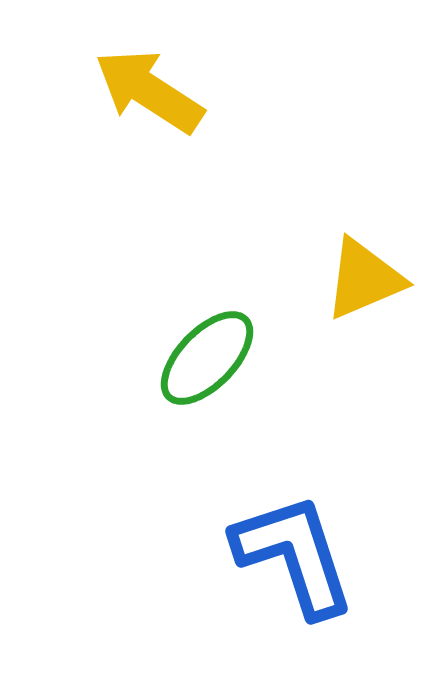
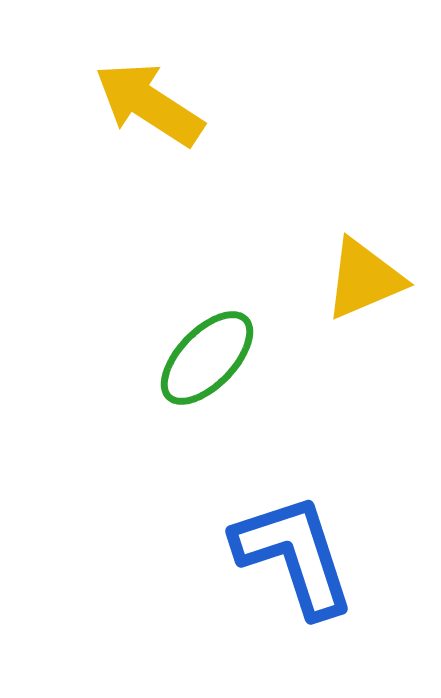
yellow arrow: moved 13 px down
